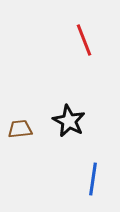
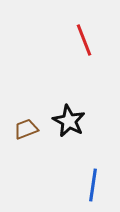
brown trapezoid: moved 6 px right; rotated 15 degrees counterclockwise
blue line: moved 6 px down
